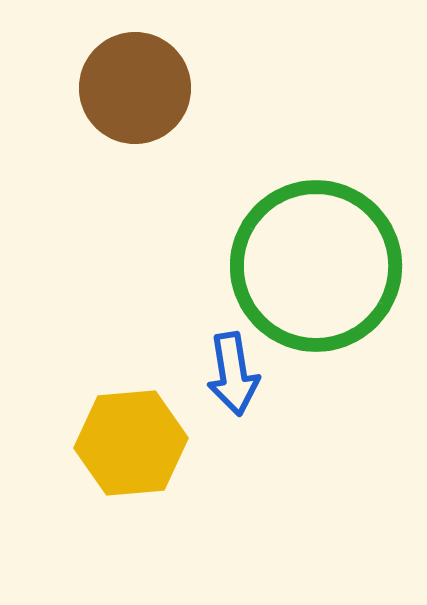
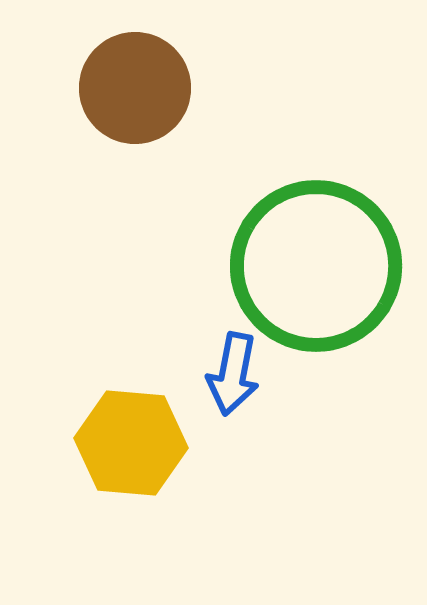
blue arrow: rotated 20 degrees clockwise
yellow hexagon: rotated 10 degrees clockwise
